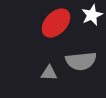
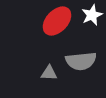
red ellipse: moved 1 px right, 2 px up
